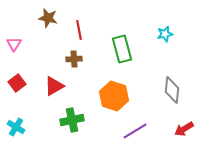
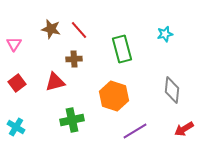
brown star: moved 3 px right, 11 px down
red line: rotated 30 degrees counterclockwise
red triangle: moved 1 px right, 4 px up; rotated 15 degrees clockwise
